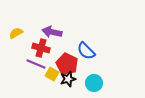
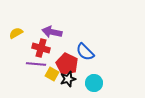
blue semicircle: moved 1 px left, 1 px down
purple line: rotated 18 degrees counterclockwise
